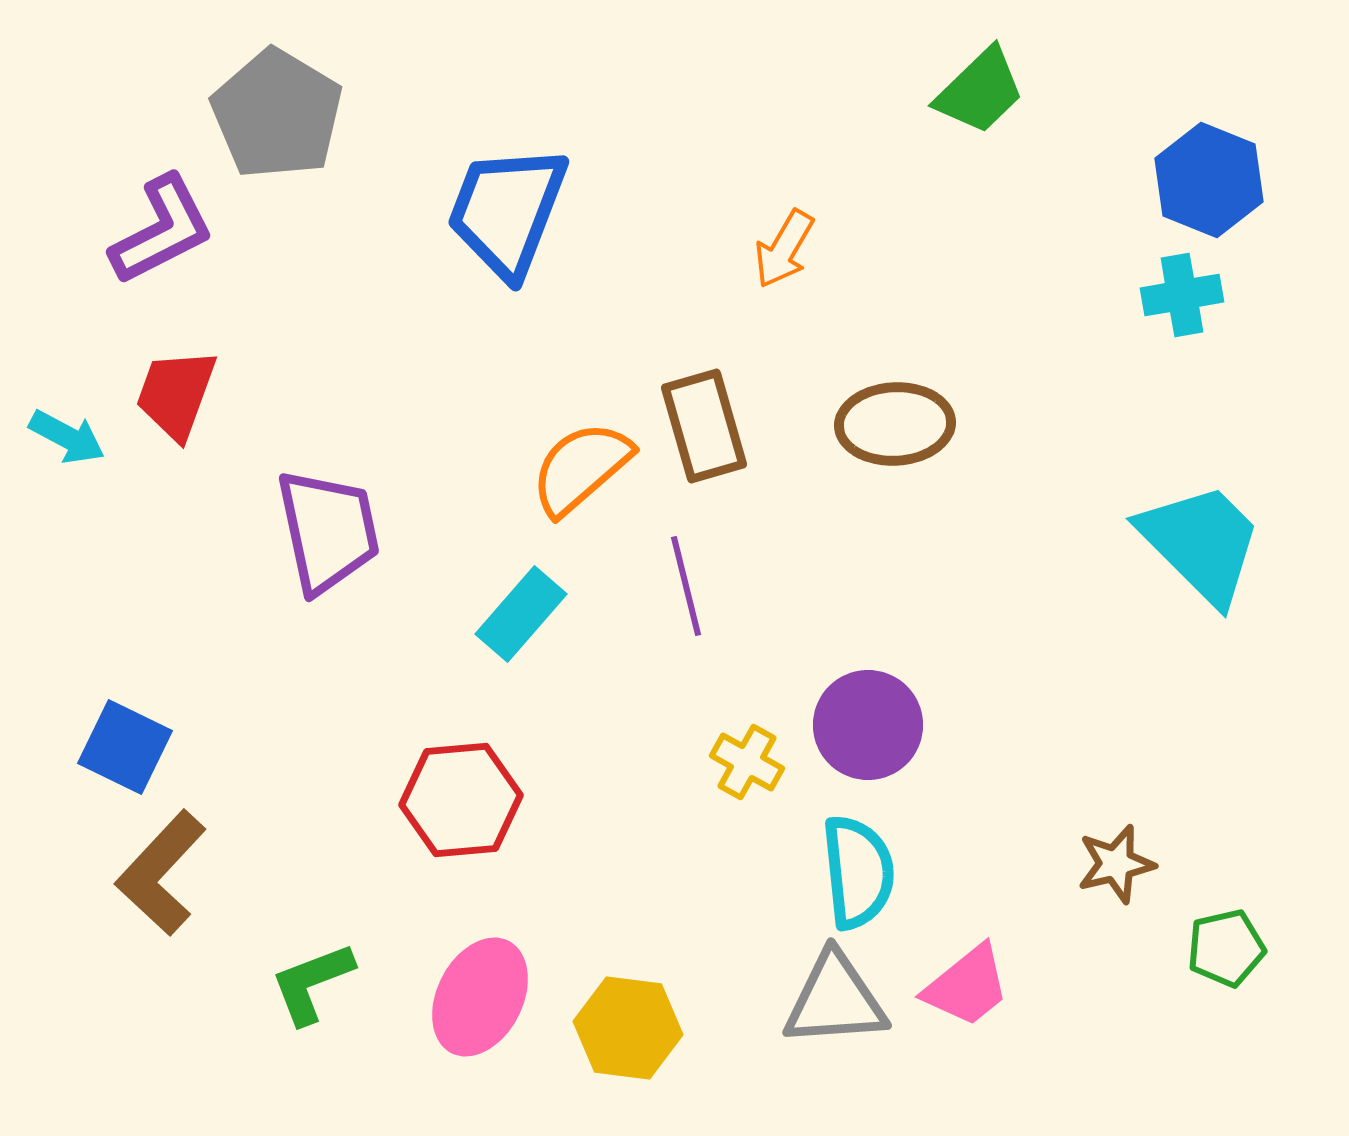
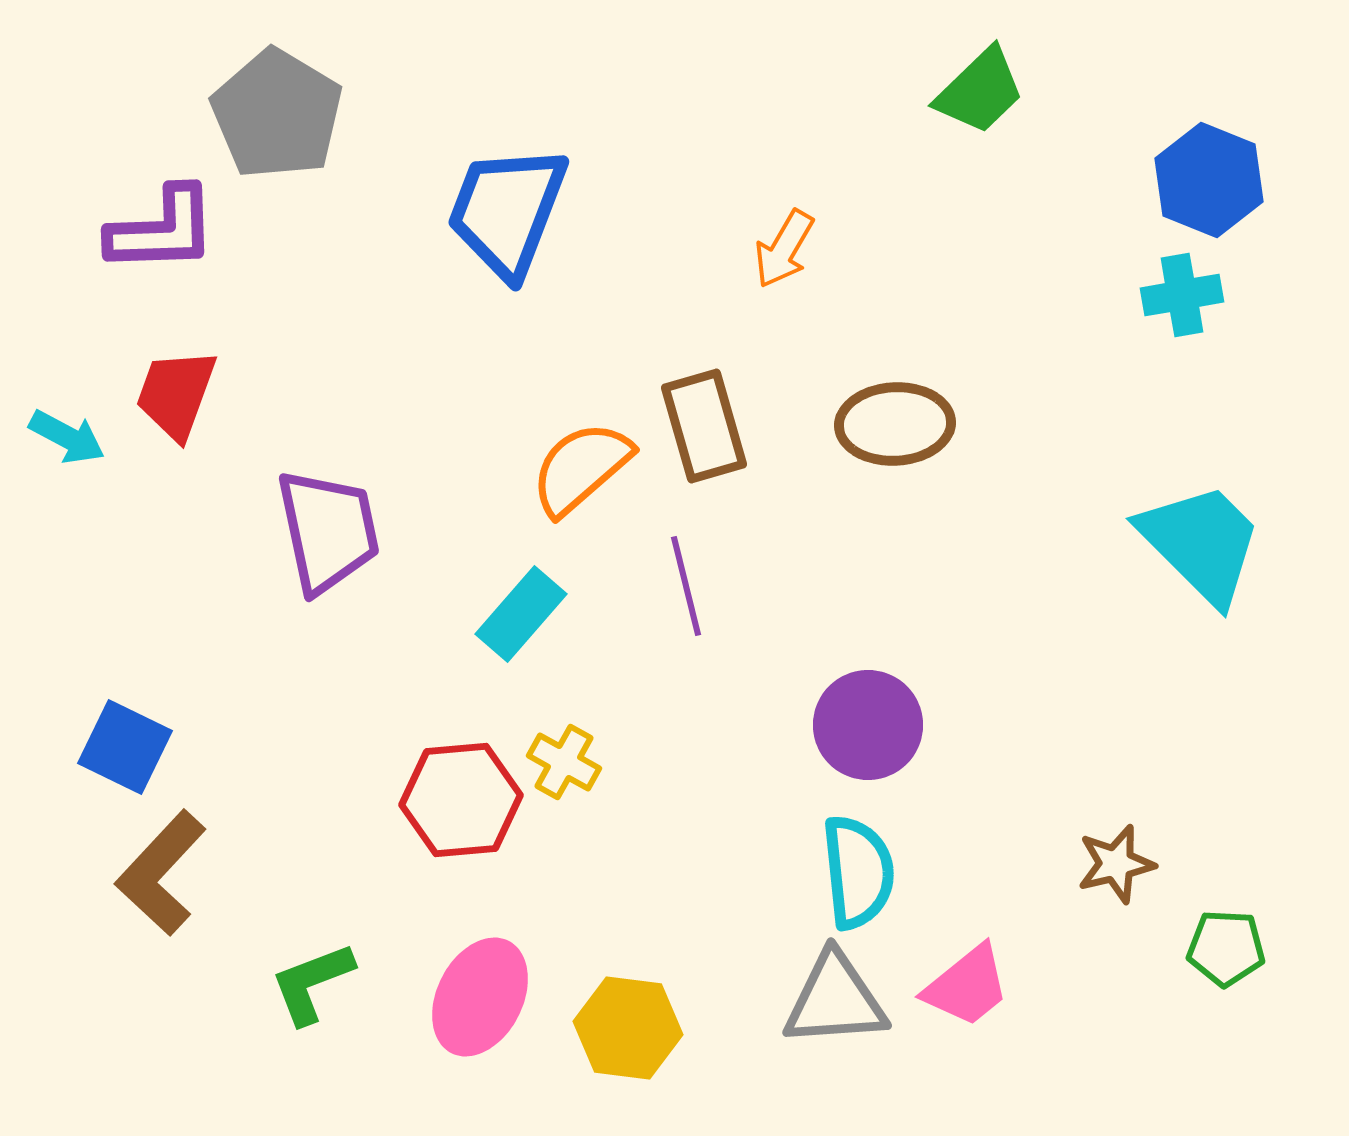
purple L-shape: rotated 25 degrees clockwise
yellow cross: moved 183 px left
green pentagon: rotated 16 degrees clockwise
